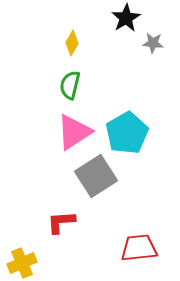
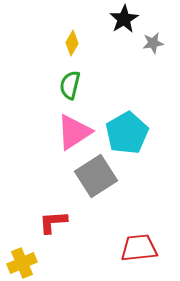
black star: moved 2 px left, 1 px down
gray star: rotated 15 degrees counterclockwise
red L-shape: moved 8 px left
